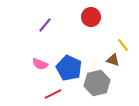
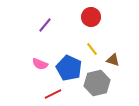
yellow line: moved 31 px left, 4 px down
